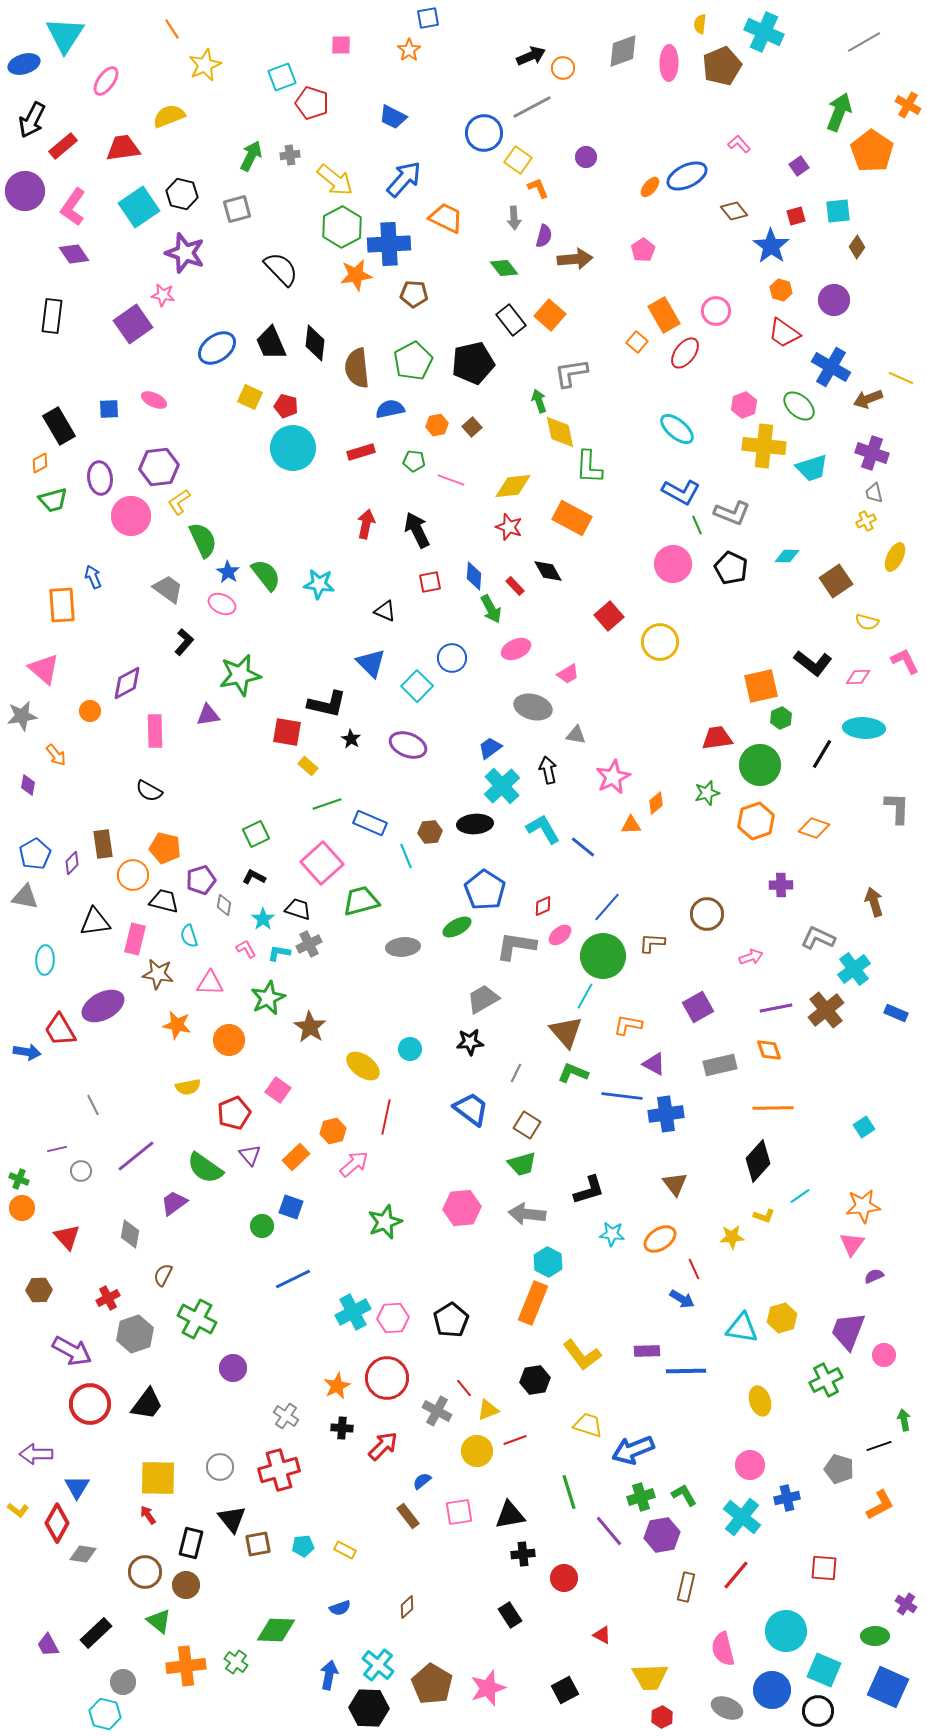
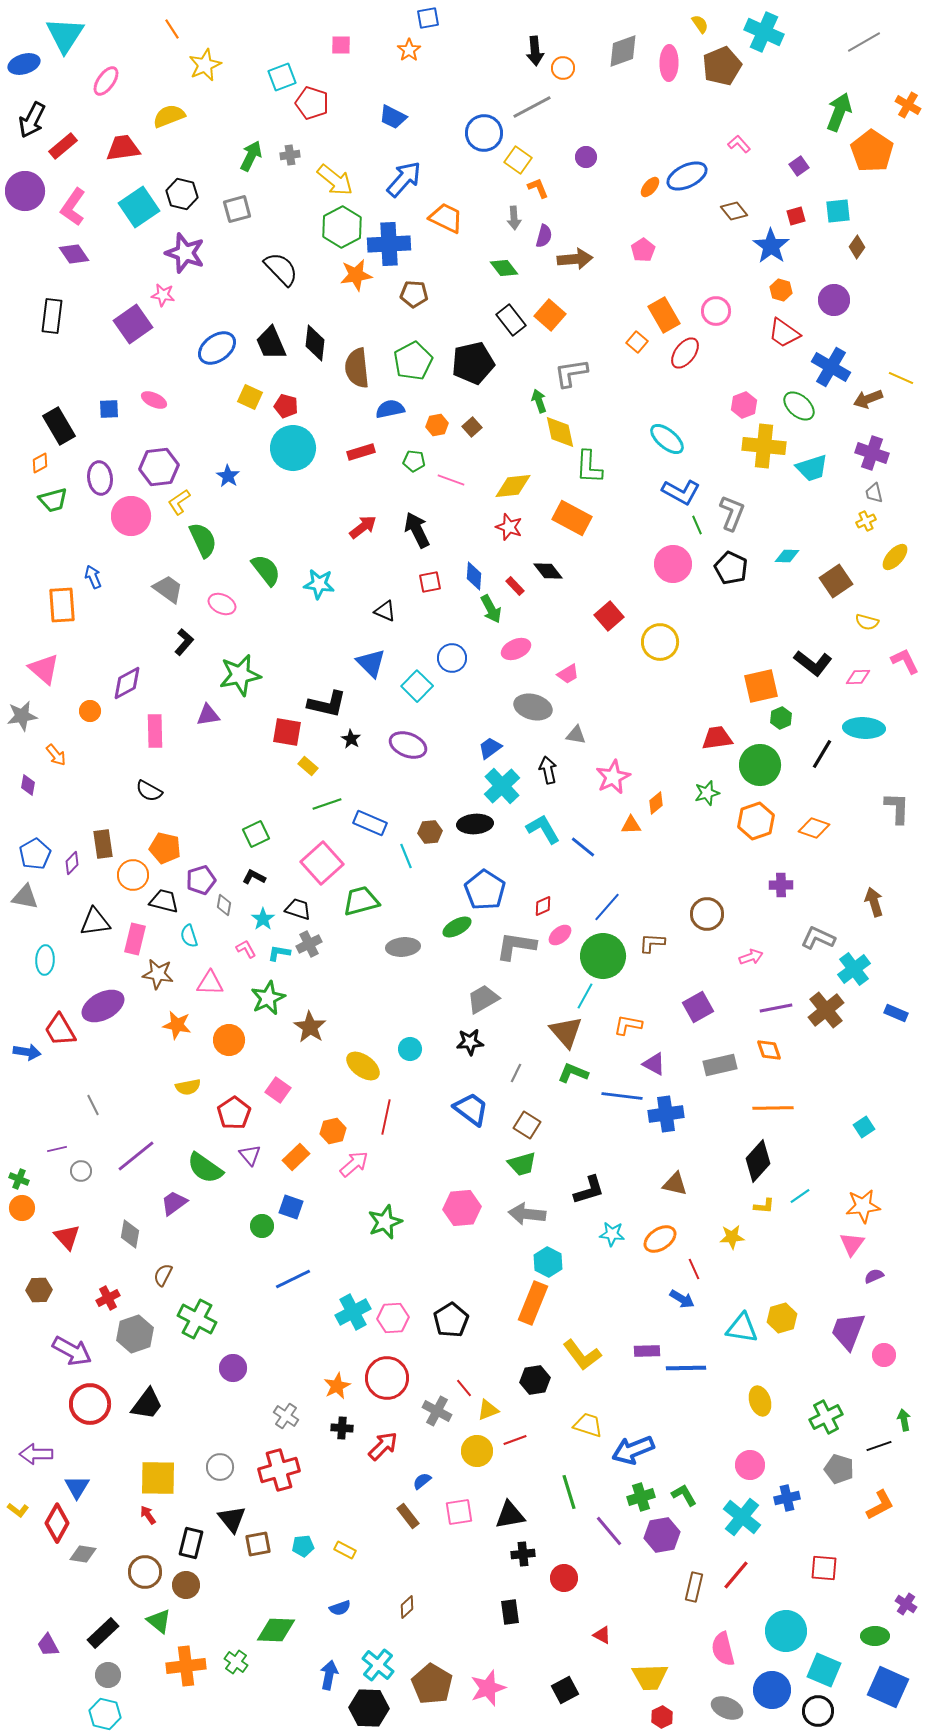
yellow semicircle at (700, 24): rotated 138 degrees clockwise
black arrow at (531, 56): moved 4 px right, 5 px up; rotated 108 degrees clockwise
cyan ellipse at (677, 429): moved 10 px left, 10 px down
gray L-shape at (732, 513): rotated 90 degrees counterclockwise
red arrow at (366, 524): moved 3 px left, 3 px down; rotated 40 degrees clockwise
yellow ellipse at (895, 557): rotated 16 degrees clockwise
black diamond at (548, 571): rotated 8 degrees counterclockwise
blue star at (228, 572): moved 96 px up
green semicircle at (266, 575): moved 5 px up
red pentagon at (234, 1113): rotated 12 degrees counterclockwise
brown triangle at (675, 1184): rotated 40 degrees counterclockwise
yellow L-shape at (764, 1216): moved 10 px up; rotated 15 degrees counterclockwise
blue line at (686, 1371): moved 3 px up
green cross at (826, 1380): moved 37 px down
brown rectangle at (686, 1587): moved 8 px right
black rectangle at (510, 1615): moved 3 px up; rotated 25 degrees clockwise
black rectangle at (96, 1633): moved 7 px right
gray circle at (123, 1682): moved 15 px left, 7 px up
